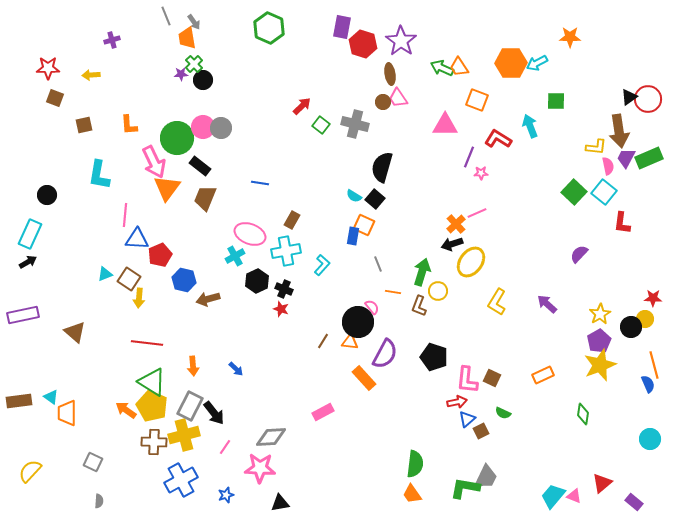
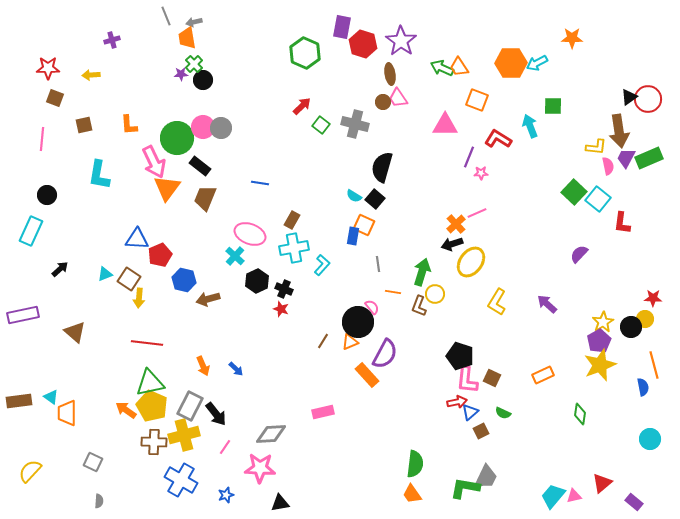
gray arrow at (194, 22): rotated 112 degrees clockwise
green hexagon at (269, 28): moved 36 px right, 25 px down
orange star at (570, 37): moved 2 px right, 1 px down
green square at (556, 101): moved 3 px left, 5 px down
cyan square at (604, 192): moved 6 px left, 7 px down
pink line at (125, 215): moved 83 px left, 76 px up
cyan rectangle at (30, 234): moved 1 px right, 3 px up
cyan cross at (286, 251): moved 8 px right, 3 px up
cyan cross at (235, 256): rotated 18 degrees counterclockwise
black arrow at (28, 262): moved 32 px right, 7 px down; rotated 12 degrees counterclockwise
gray line at (378, 264): rotated 14 degrees clockwise
yellow circle at (438, 291): moved 3 px left, 3 px down
yellow star at (600, 314): moved 3 px right, 8 px down
orange triangle at (350, 342): rotated 30 degrees counterclockwise
black pentagon at (434, 357): moved 26 px right, 1 px up
orange arrow at (193, 366): moved 10 px right; rotated 18 degrees counterclockwise
orange rectangle at (364, 378): moved 3 px right, 3 px up
green triangle at (152, 382): moved 2 px left, 1 px down; rotated 44 degrees counterclockwise
blue semicircle at (648, 384): moved 5 px left, 3 px down; rotated 12 degrees clockwise
pink rectangle at (323, 412): rotated 15 degrees clockwise
black arrow at (214, 413): moved 2 px right, 1 px down
green diamond at (583, 414): moved 3 px left
blue triangle at (467, 419): moved 3 px right, 7 px up
gray diamond at (271, 437): moved 3 px up
blue cross at (181, 480): rotated 32 degrees counterclockwise
pink triangle at (574, 496): rotated 35 degrees counterclockwise
